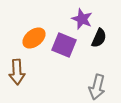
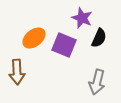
purple star: moved 1 px up
gray arrow: moved 5 px up
